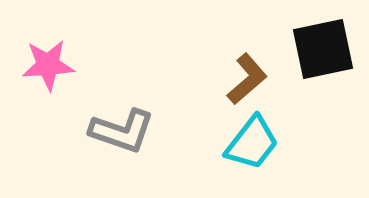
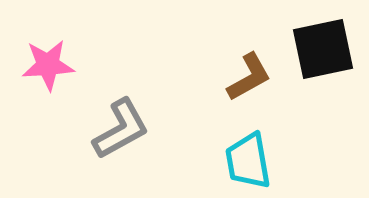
brown L-shape: moved 2 px right, 2 px up; rotated 12 degrees clockwise
gray L-shape: moved 1 px left, 2 px up; rotated 48 degrees counterclockwise
cyan trapezoid: moved 4 px left, 18 px down; rotated 132 degrees clockwise
